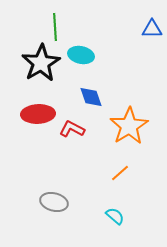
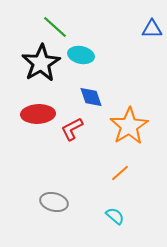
green line: rotated 44 degrees counterclockwise
red L-shape: rotated 55 degrees counterclockwise
